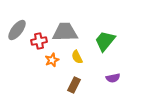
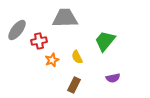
gray trapezoid: moved 14 px up
